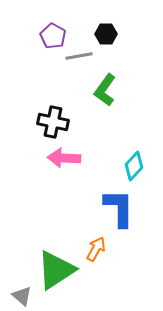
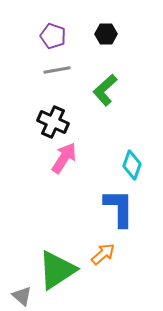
purple pentagon: rotated 10 degrees counterclockwise
gray line: moved 22 px left, 14 px down
green L-shape: rotated 12 degrees clockwise
black cross: rotated 12 degrees clockwise
pink arrow: rotated 120 degrees clockwise
cyan diamond: moved 2 px left, 1 px up; rotated 24 degrees counterclockwise
orange arrow: moved 7 px right, 5 px down; rotated 20 degrees clockwise
green triangle: moved 1 px right
